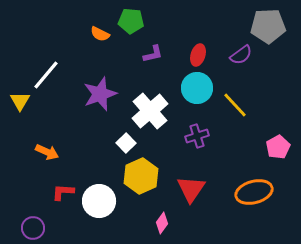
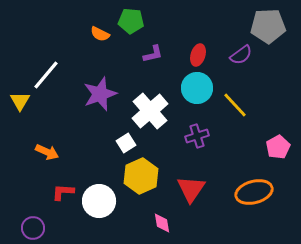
white square: rotated 12 degrees clockwise
pink diamond: rotated 45 degrees counterclockwise
